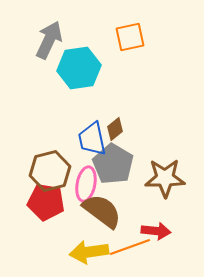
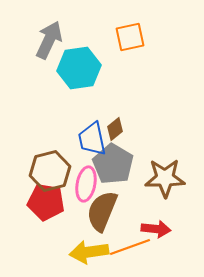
brown semicircle: rotated 105 degrees counterclockwise
red arrow: moved 2 px up
